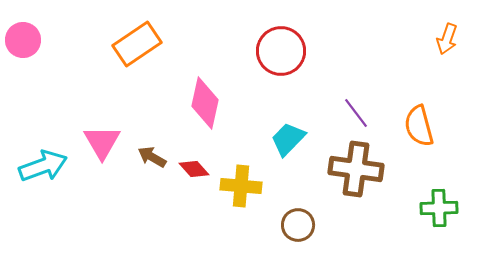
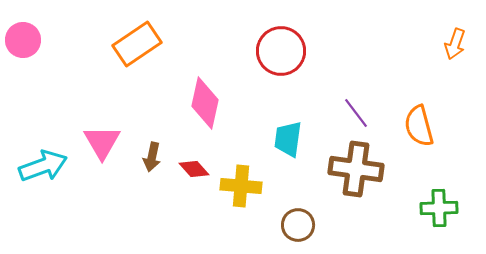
orange arrow: moved 8 px right, 5 px down
cyan trapezoid: rotated 36 degrees counterclockwise
brown arrow: rotated 108 degrees counterclockwise
